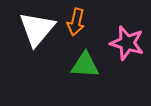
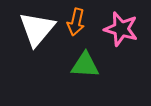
pink star: moved 6 px left, 14 px up
